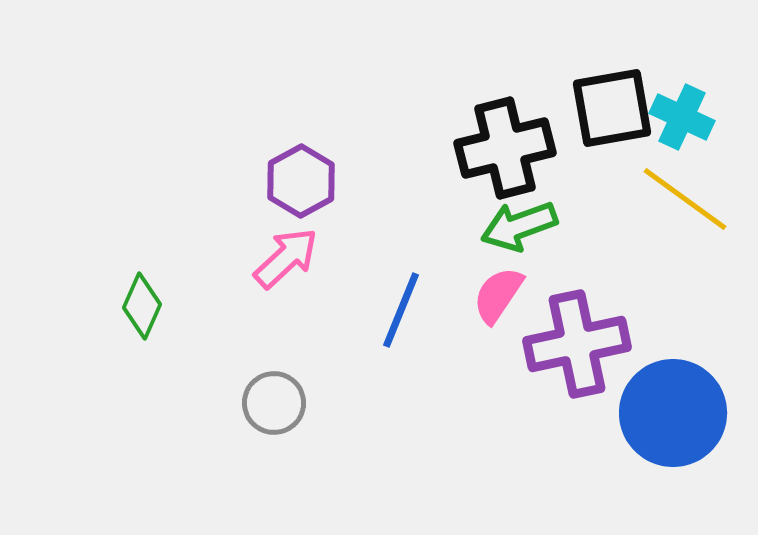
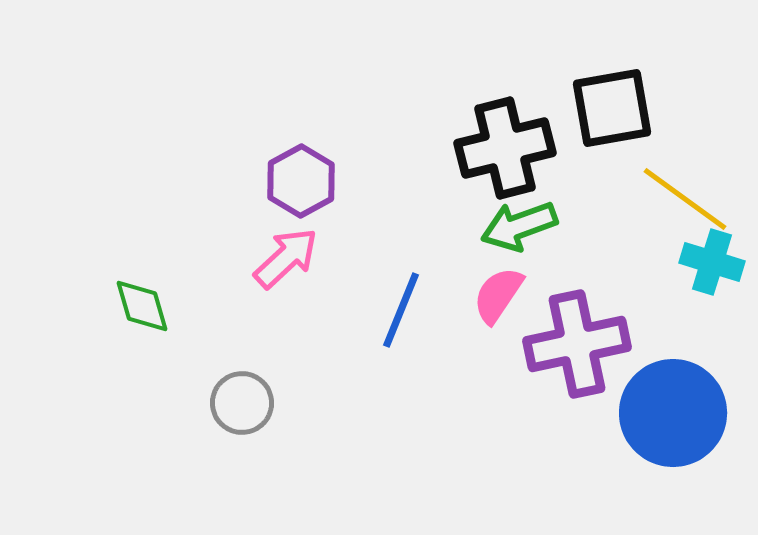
cyan cross: moved 30 px right, 145 px down; rotated 8 degrees counterclockwise
green diamond: rotated 40 degrees counterclockwise
gray circle: moved 32 px left
